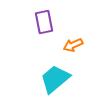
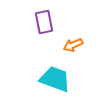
cyan trapezoid: rotated 60 degrees clockwise
